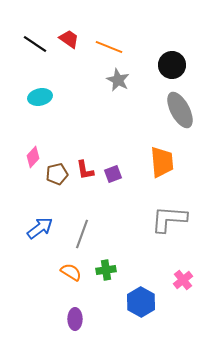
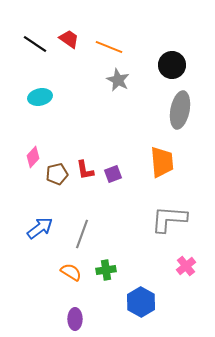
gray ellipse: rotated 39 degrees clockwise
pink cross: moved 3 px right, 14 px up
